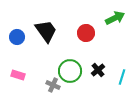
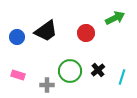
black trapezoid: rotated 90 degrees clockwise
gray cross: moved 6 px left; rotated 24 degrees counterclockwise
